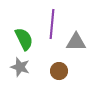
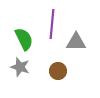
brown circle: moved 1 px left
